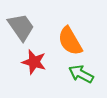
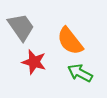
orange semicircle: rotated 8 degrees counterclockwise
green arrow: moved 1 px left, 1 px up
